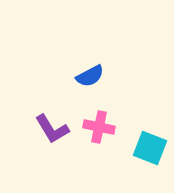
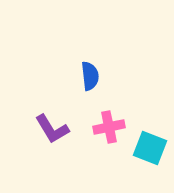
blue semicircle: rotated 68 degrees counterclockwise
pink cross: moved 10 px right; rotated 24 degrees counterclockwise
